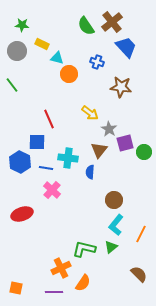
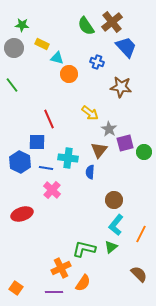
gray circle: moved 3 px left, 3 px up
orange square: rotated 24 degrees clockwise
